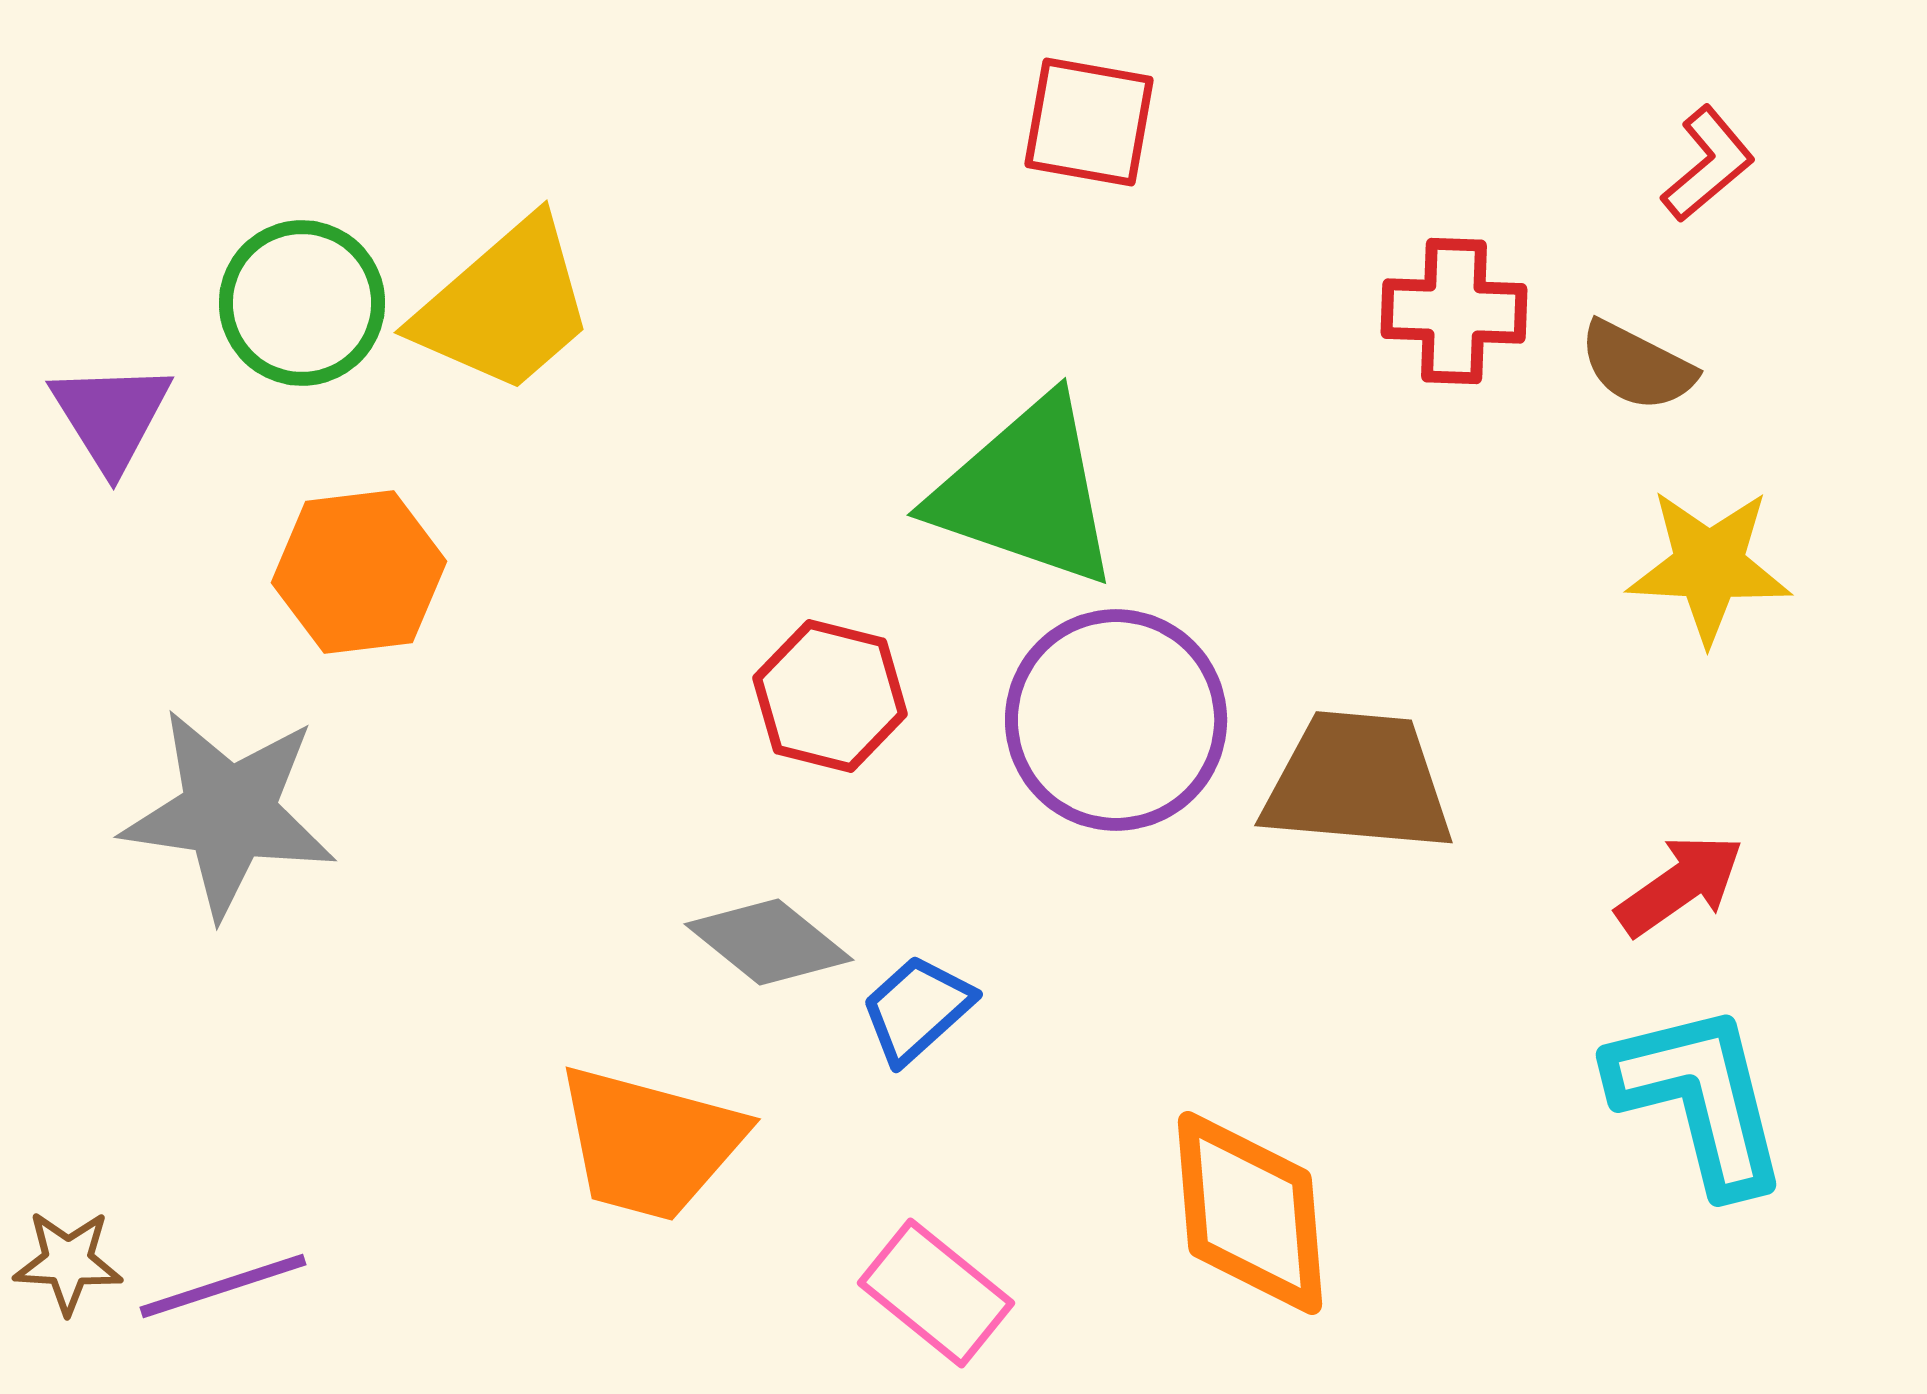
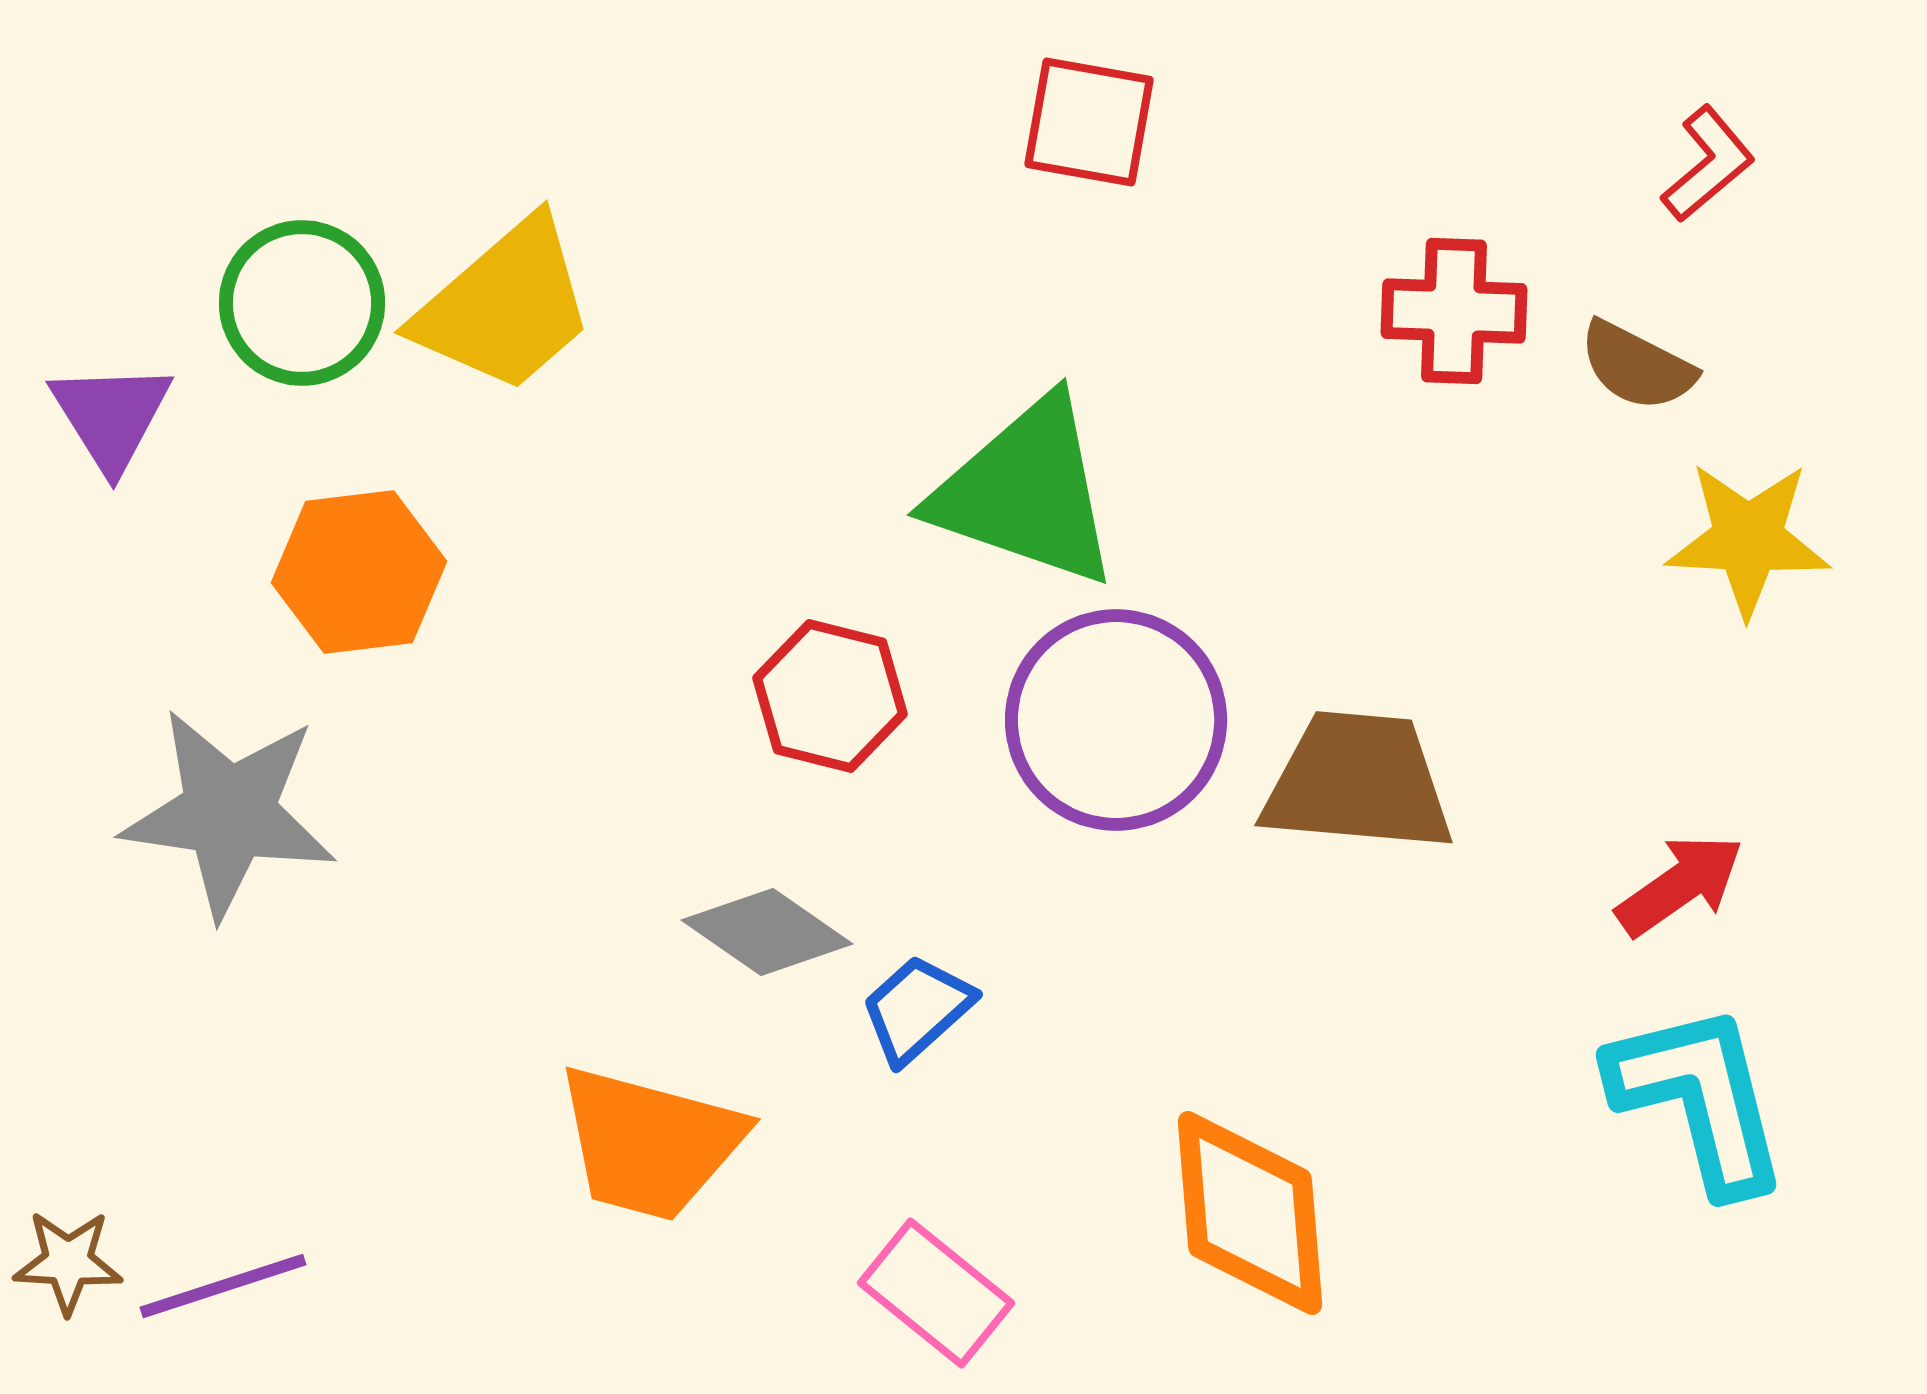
yellow star: moved 39 px right, 27 px up
gray diamond: moved 2 px left, 10 px up; rotated 4 degrees counterclockwise
